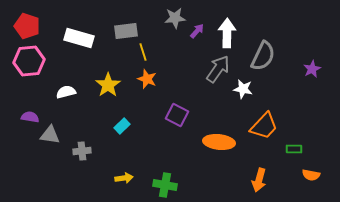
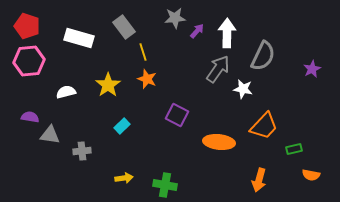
gray rectangle: moved 2 px left, 4 px up; rotated 60 degrees clockwise
green rectangle: rotated 14 degrees counterclockwise
